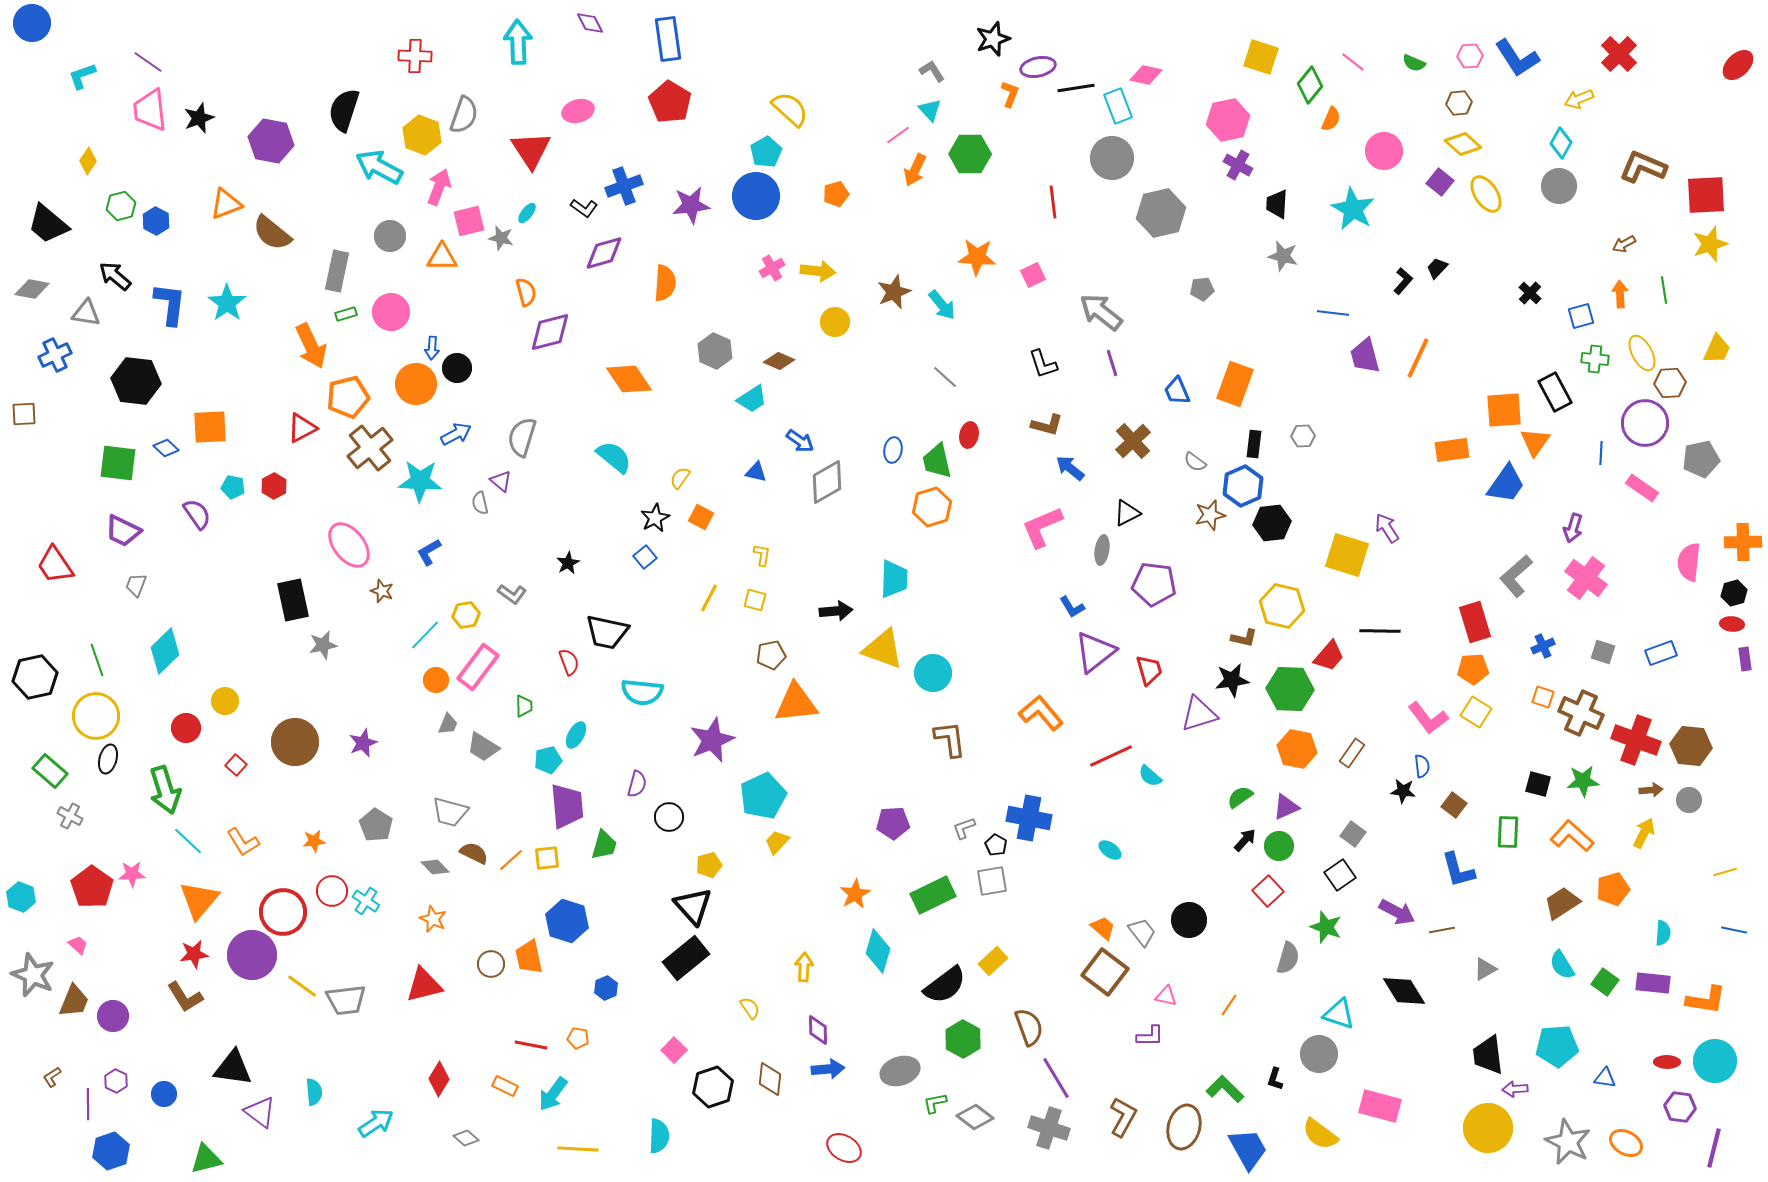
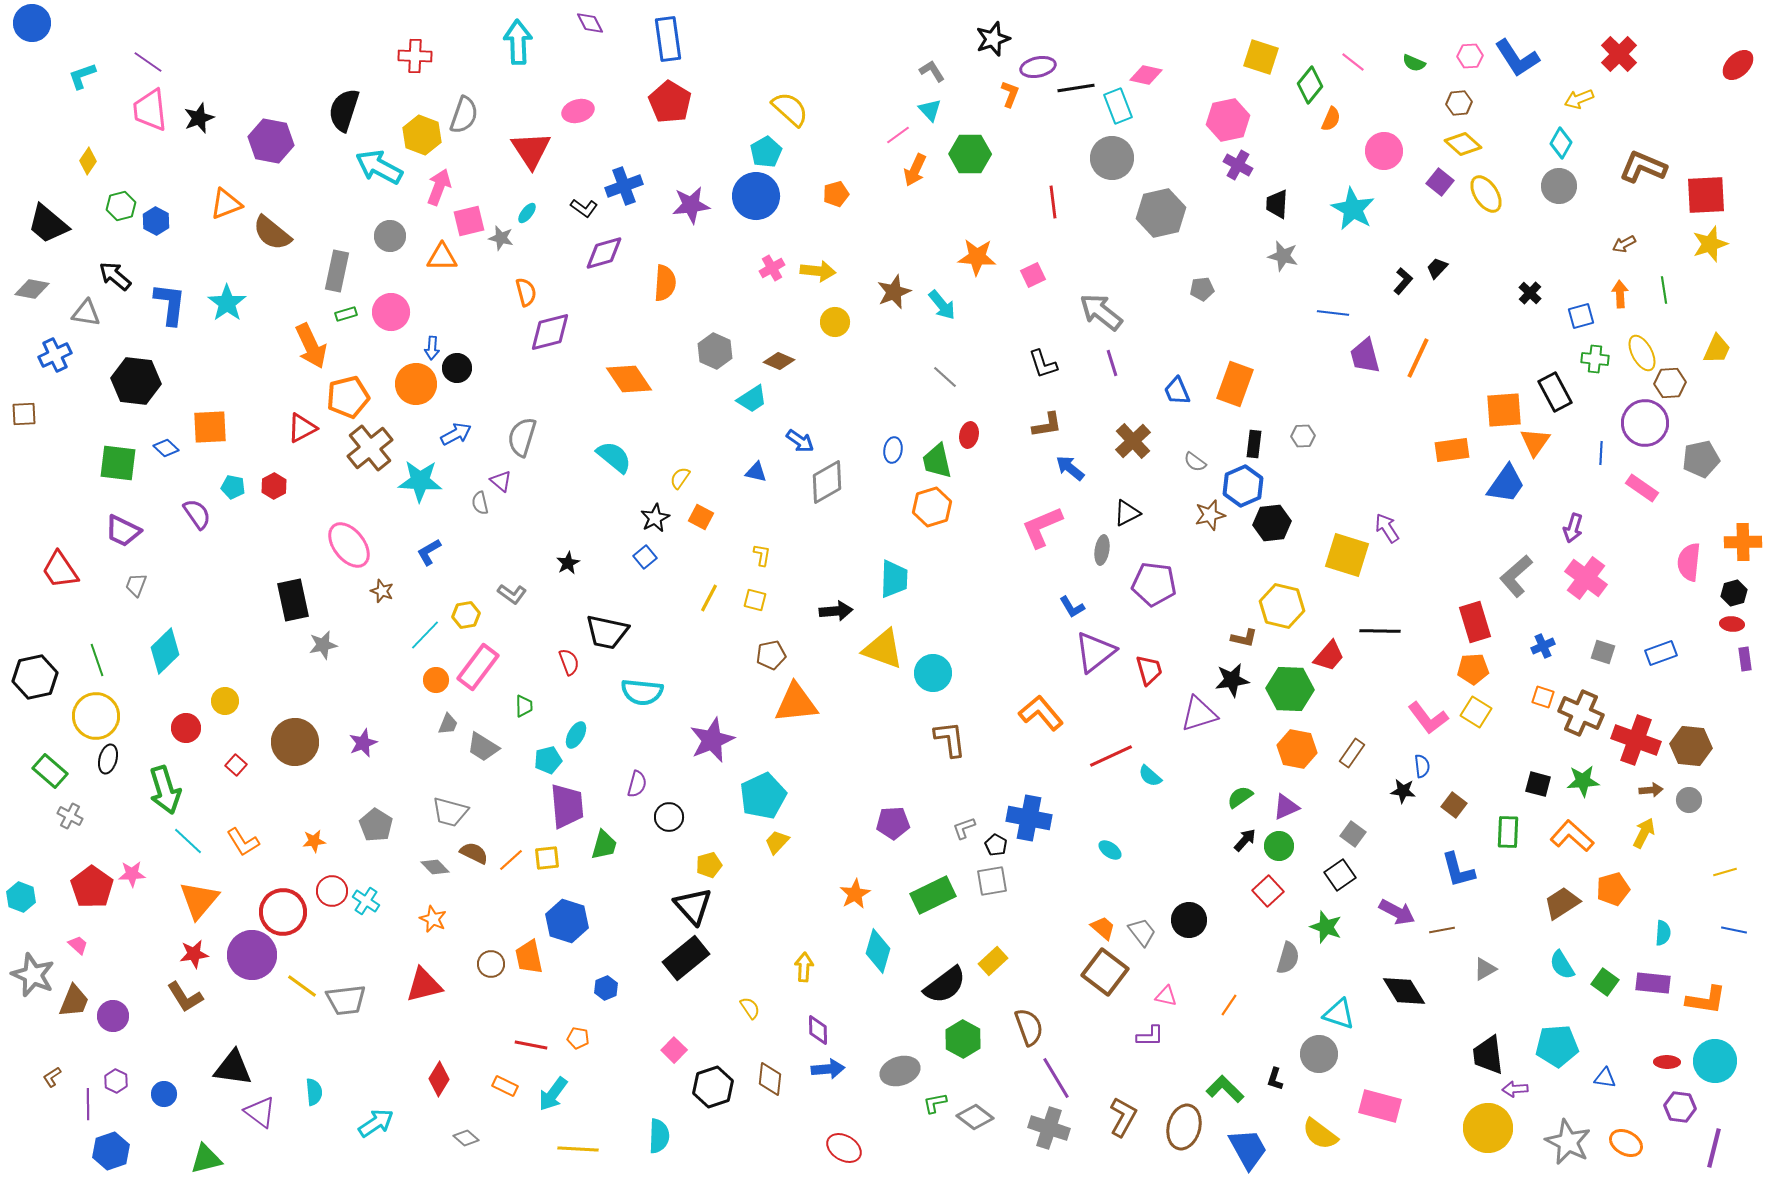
brown L-shape at (1047, 425): rotated 24 degrees counterclockwise
red trapezoid at (55, 565): moved 5 px right, 5 px down
